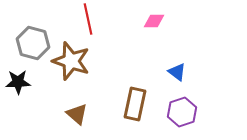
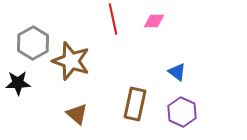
red line: moved 25 px right
gray hexagon: rotated 16 degrees clockwise
black star: moved 1 px down
purple hexagon: rotated 16 degrees counterclockwise
